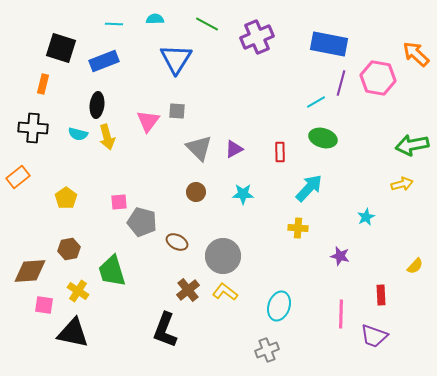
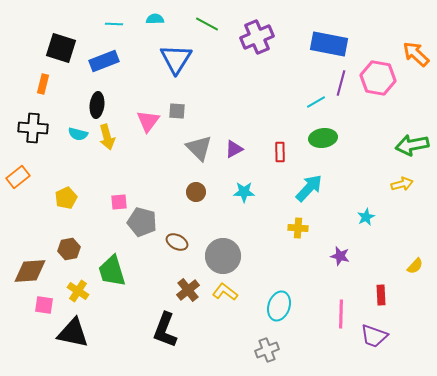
green ellipse at (323, 138): rotated 24 degrees counterclockwise
cyan star at (243, 194): moved 1 px right, 2 px up
yellow pentagon at (66, 198): rotated 10 degrees clockwise
